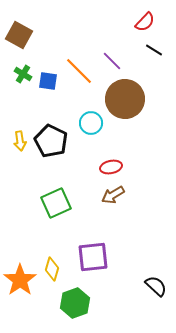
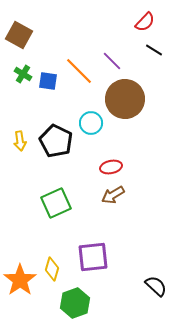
black pentagon: moved 5 px right
